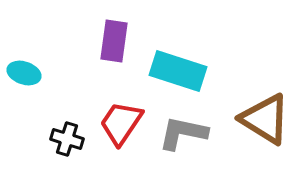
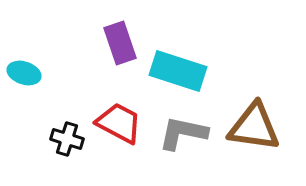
purple rectangle: moved 6 px right, 2 px down; rotated 27 degrees counterclockwise
brown triangle: moved 11 px left, 8 px down; rotated 24 degrees counterclockwise
red trapezoid: moved 2 px left; rotated 84 degrees clockwise
